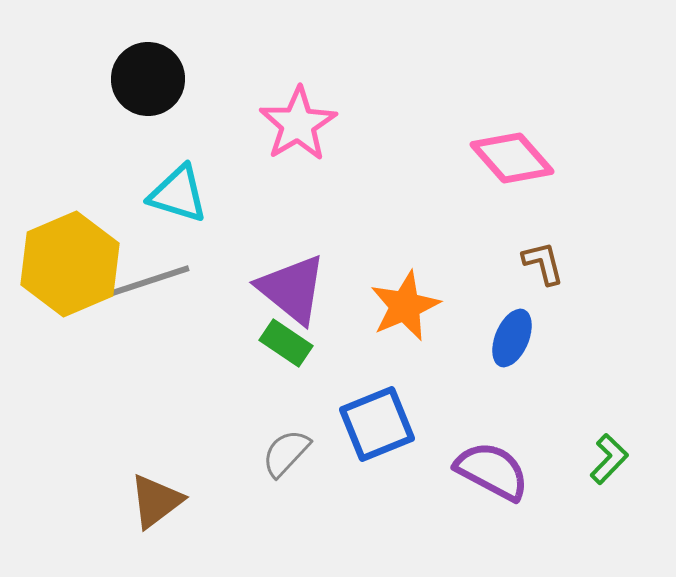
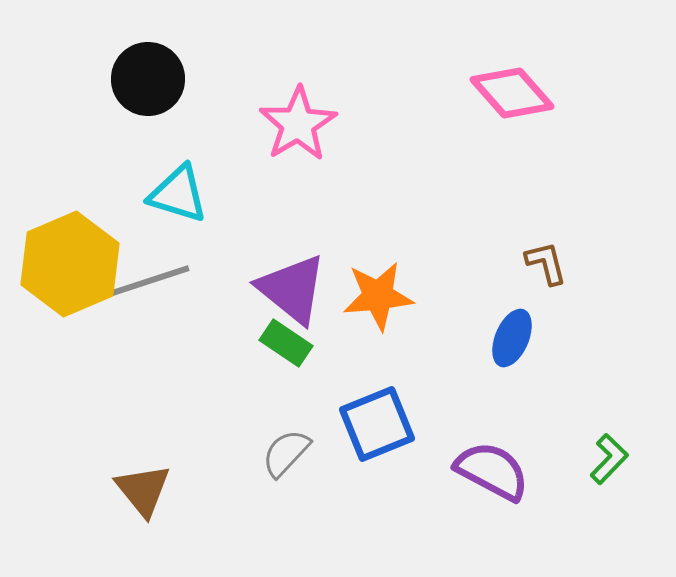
pink diamond: moved 65 px up
brown L-shape: moved 3 px right
orange star: moved 27 px left, 10 px up; rotated 18 degrees clockwise
brown triangle: moved 13 px left, 11 px up; rotated 32 degrees counterclockwise
